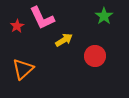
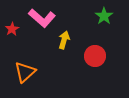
pink L-shape: rotated 24 degrees counterclockwise
red star: moved 5 px left, 3 px down
yellow arrow: rotated 42 degrees counterclockwise
orange triangle: moved 2 px right, 3 px down
